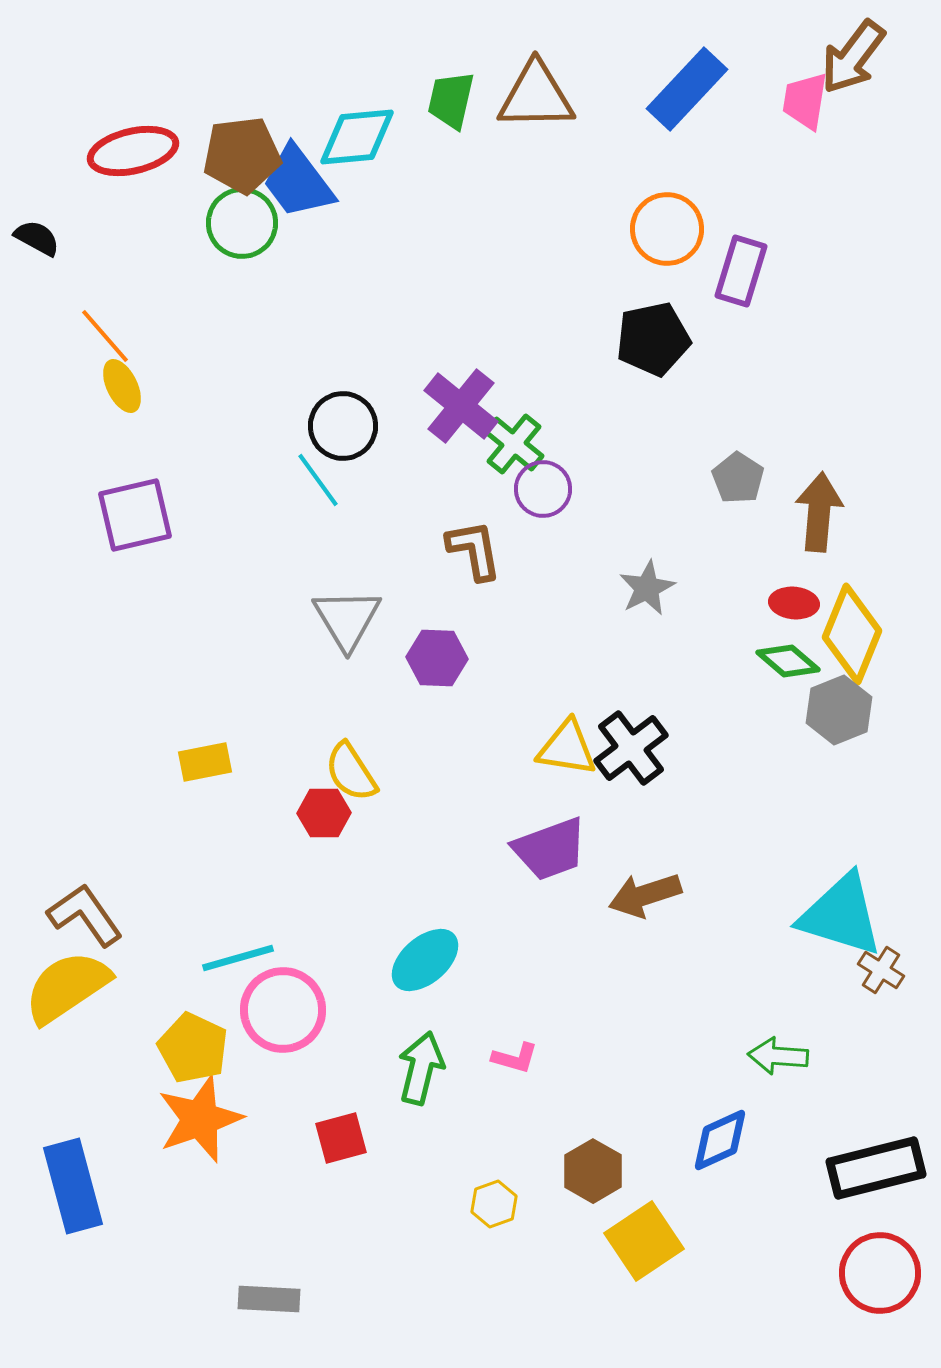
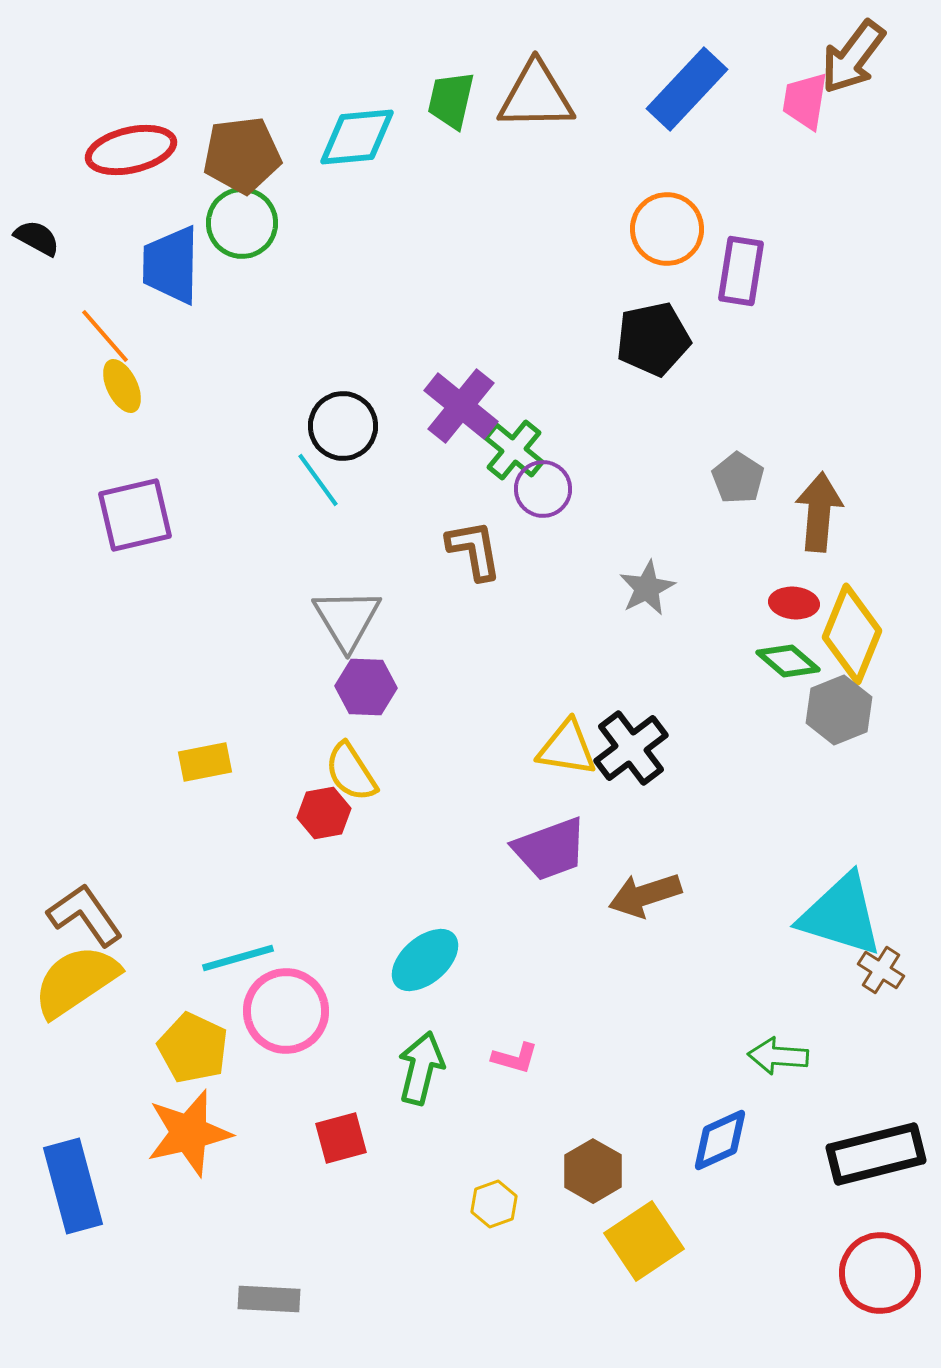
red ellipse at (133, 151): moved 2 px left, 1 px up
blue trapezoid at (298, 182): moved 127 px left, 83 px down; rotated 38 degrees clockwise
purple rectangle at (741, 271): rotated 8 degrees counterclockwise
green cross at (514, 444): moved 6 px down
purple hexagon at (437, 658): moved 71 px left, 29 px down
red hexagon at (324, 813): rotated 9 degrees counterclockwise
yellow semicircle at (67, 987): moved 9 px right, 6 px up
pink circle at (283, 1010): moved 3 px right, 1 px down
orange star at (200, 1119): moved 11 px left, 14 px down; rotated 6 degrees clockwise
black rectangle at (876, 1168): moved 14 px up
